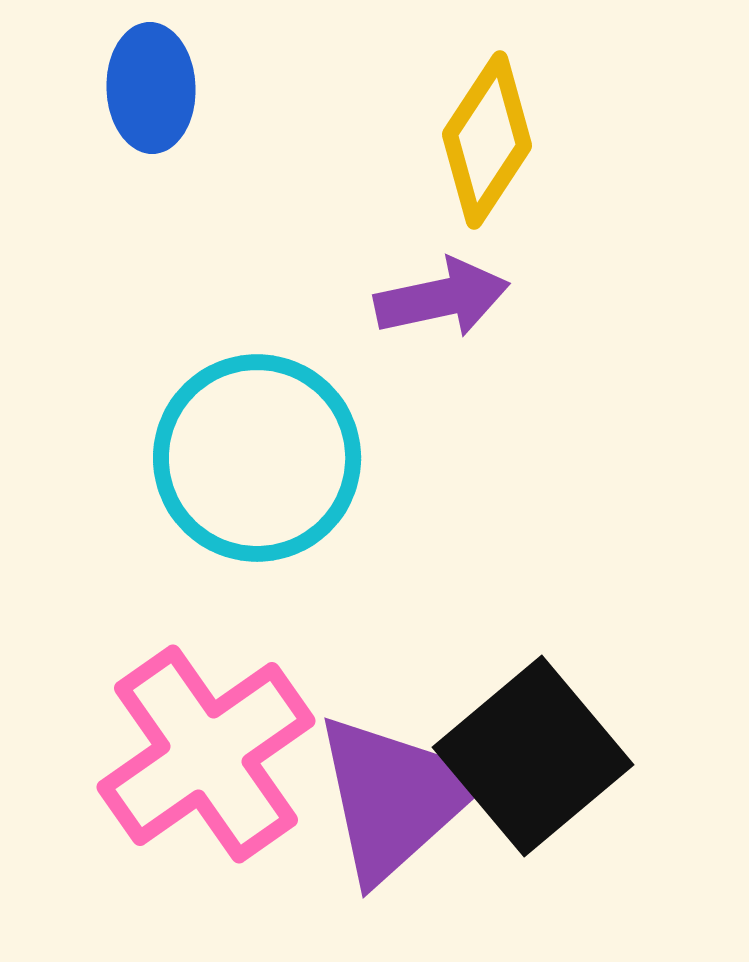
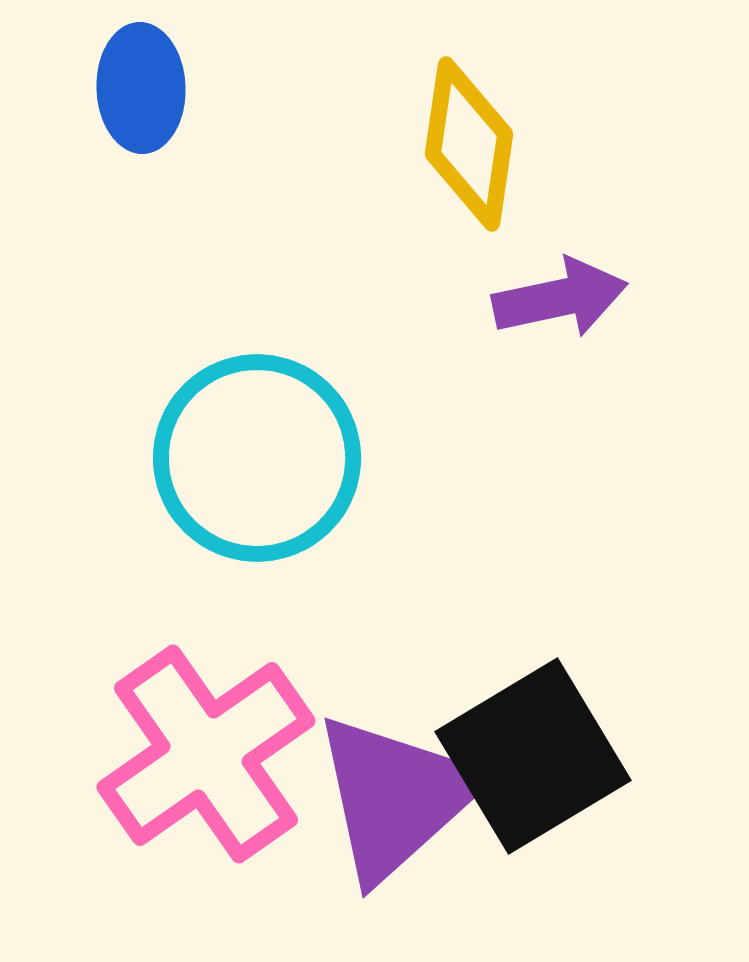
blue ellipse: moved 10 px left
yellow diamond: moved 18 px left, 4 px down; rotated 25 degrees counterclockwise
purple arrow: moved 118 px right
black square: rotated 9 degrees clockwise
